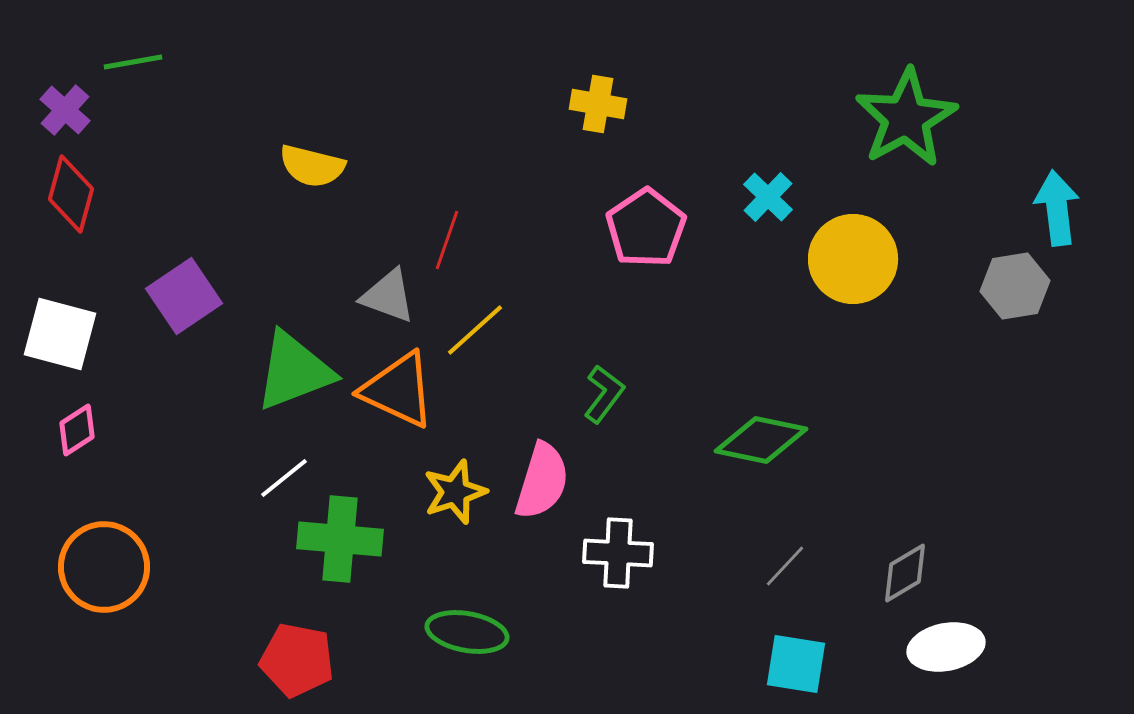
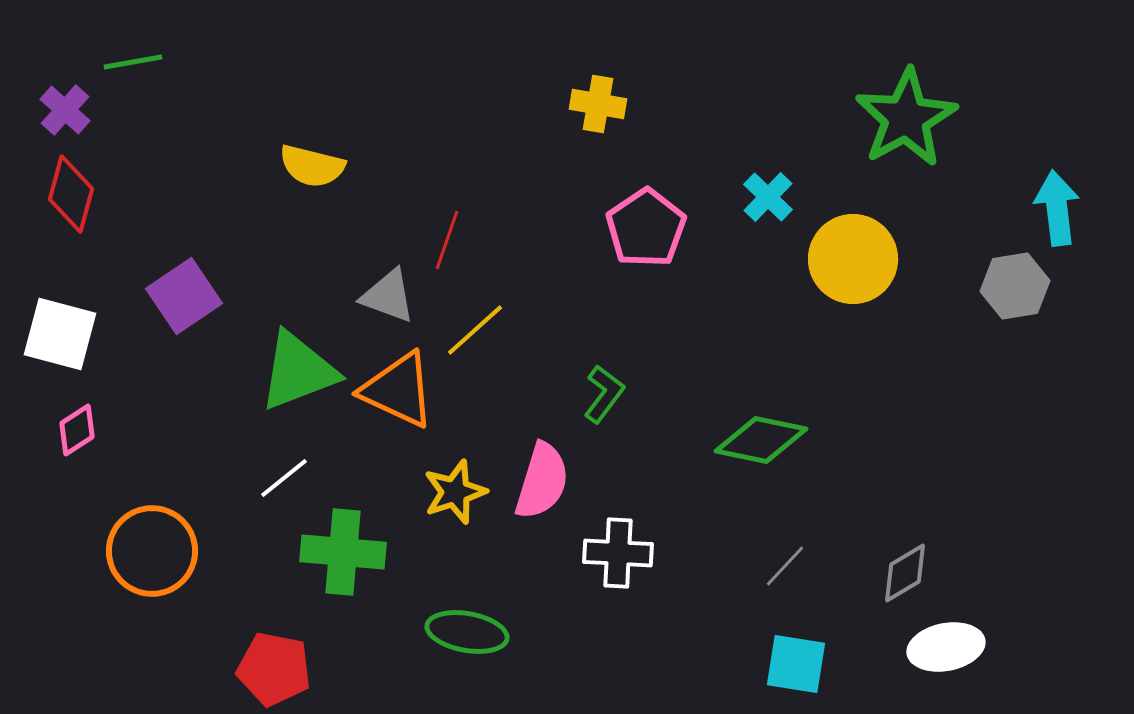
green triangle: moved 4 px right
green cross: moved 3 px right, 13 px down
orange circle: moved 48 px right, 16 px up
red pentagon: moved 23 px left, 9 px down
